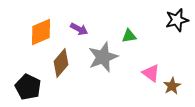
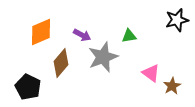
purple arrow: moved 3 px right, 6 px down
